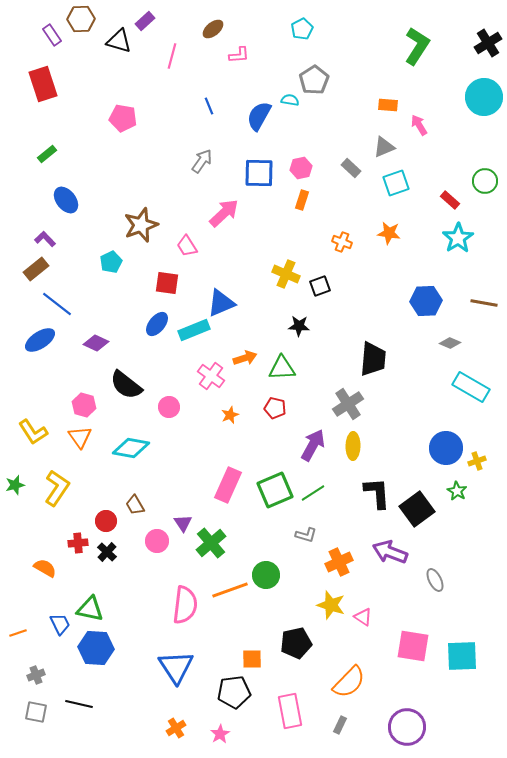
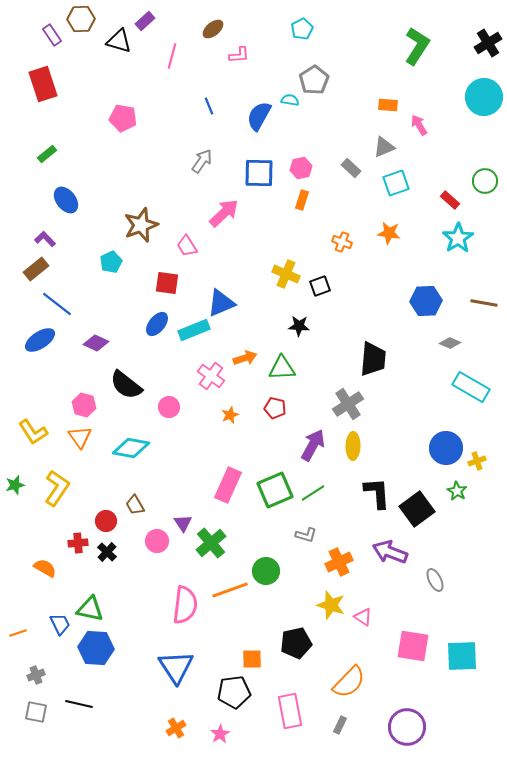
green circle at (266, 575): moved 4 px up
